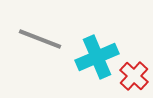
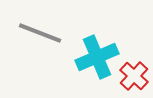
gray line: moved 6 px up
